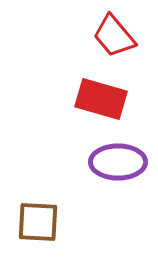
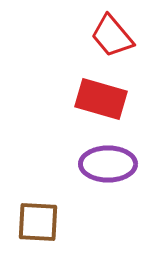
red trapezoid: moved 2 px left
purple ellipse: moved 10 px left, 2 px down
